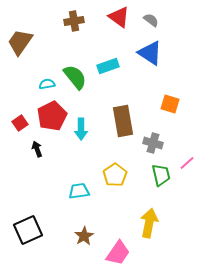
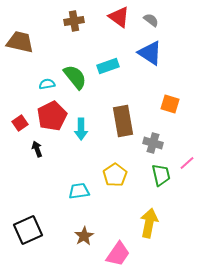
brown trapezoid: rotated 68 degrees clockwise
pink trapezoid: moved 1 px down
